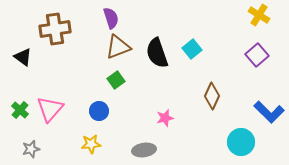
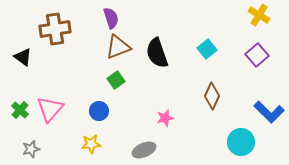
cyan square: moved 15 px right
gray ellipse: rotated 15 degrees counterclockwise
